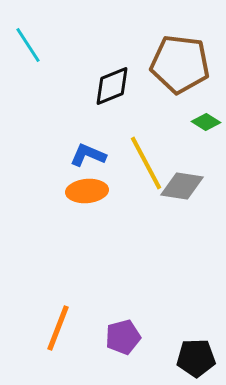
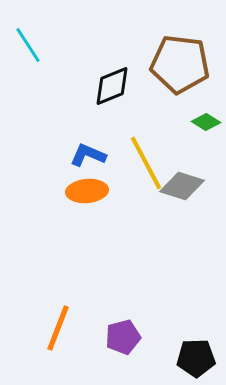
gray diamond: rotated 9 degrees clockwise
